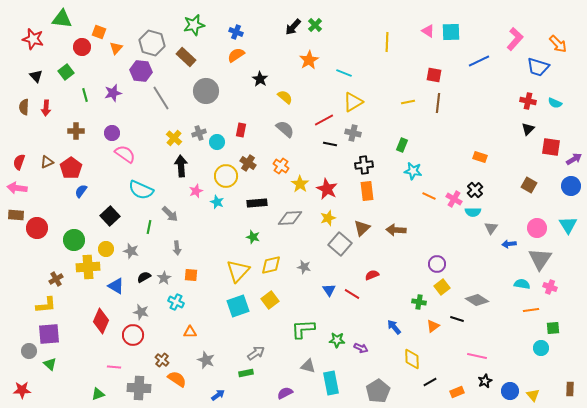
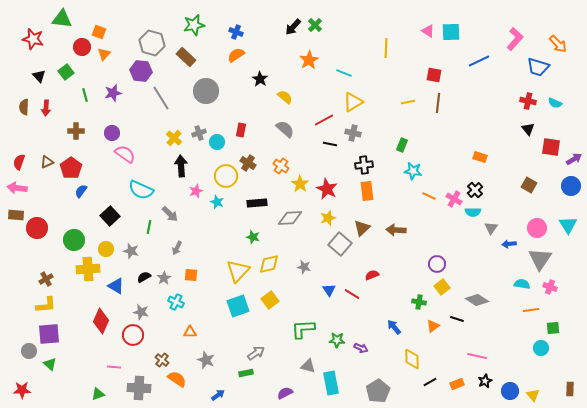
yellow line at (387, 42): moved 1 px left, 6 px down
orange triangle at (116, 48): moved 12 px left, 6 px down
black triangle at (36, 76): moved 3 px right
black triangle at (528, 129): rotated 24 degrees counterclockwise
gray arrow at (177, 248): rotated 32 degrees clockwise
yellow diamond at (271, 265): moved 2 px left, 1 px up
yellow cross at (88, 267): moved 2 px down
brown cross at (56, 279): moved 10 px left
orange rectangle at (457, 392): moved 8 px up
